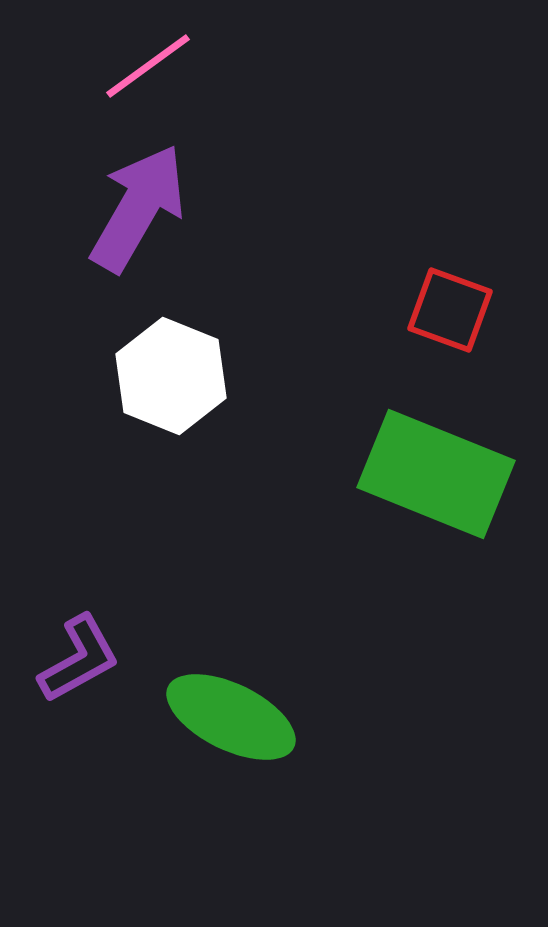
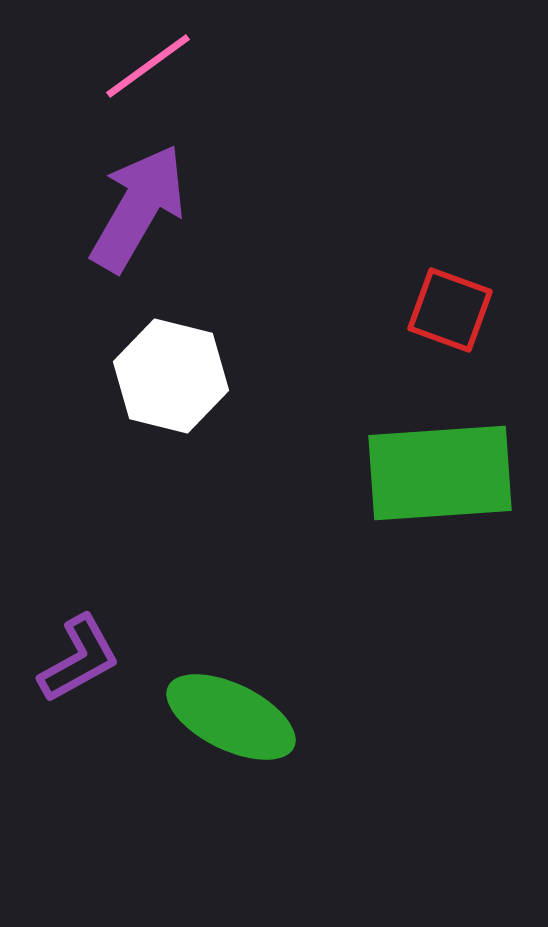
white hexagon: rotated 8 degrees counterclockwise
green rectangle: moved 4 px right, 1 px up; rotated 26 degrees counterclockwise
